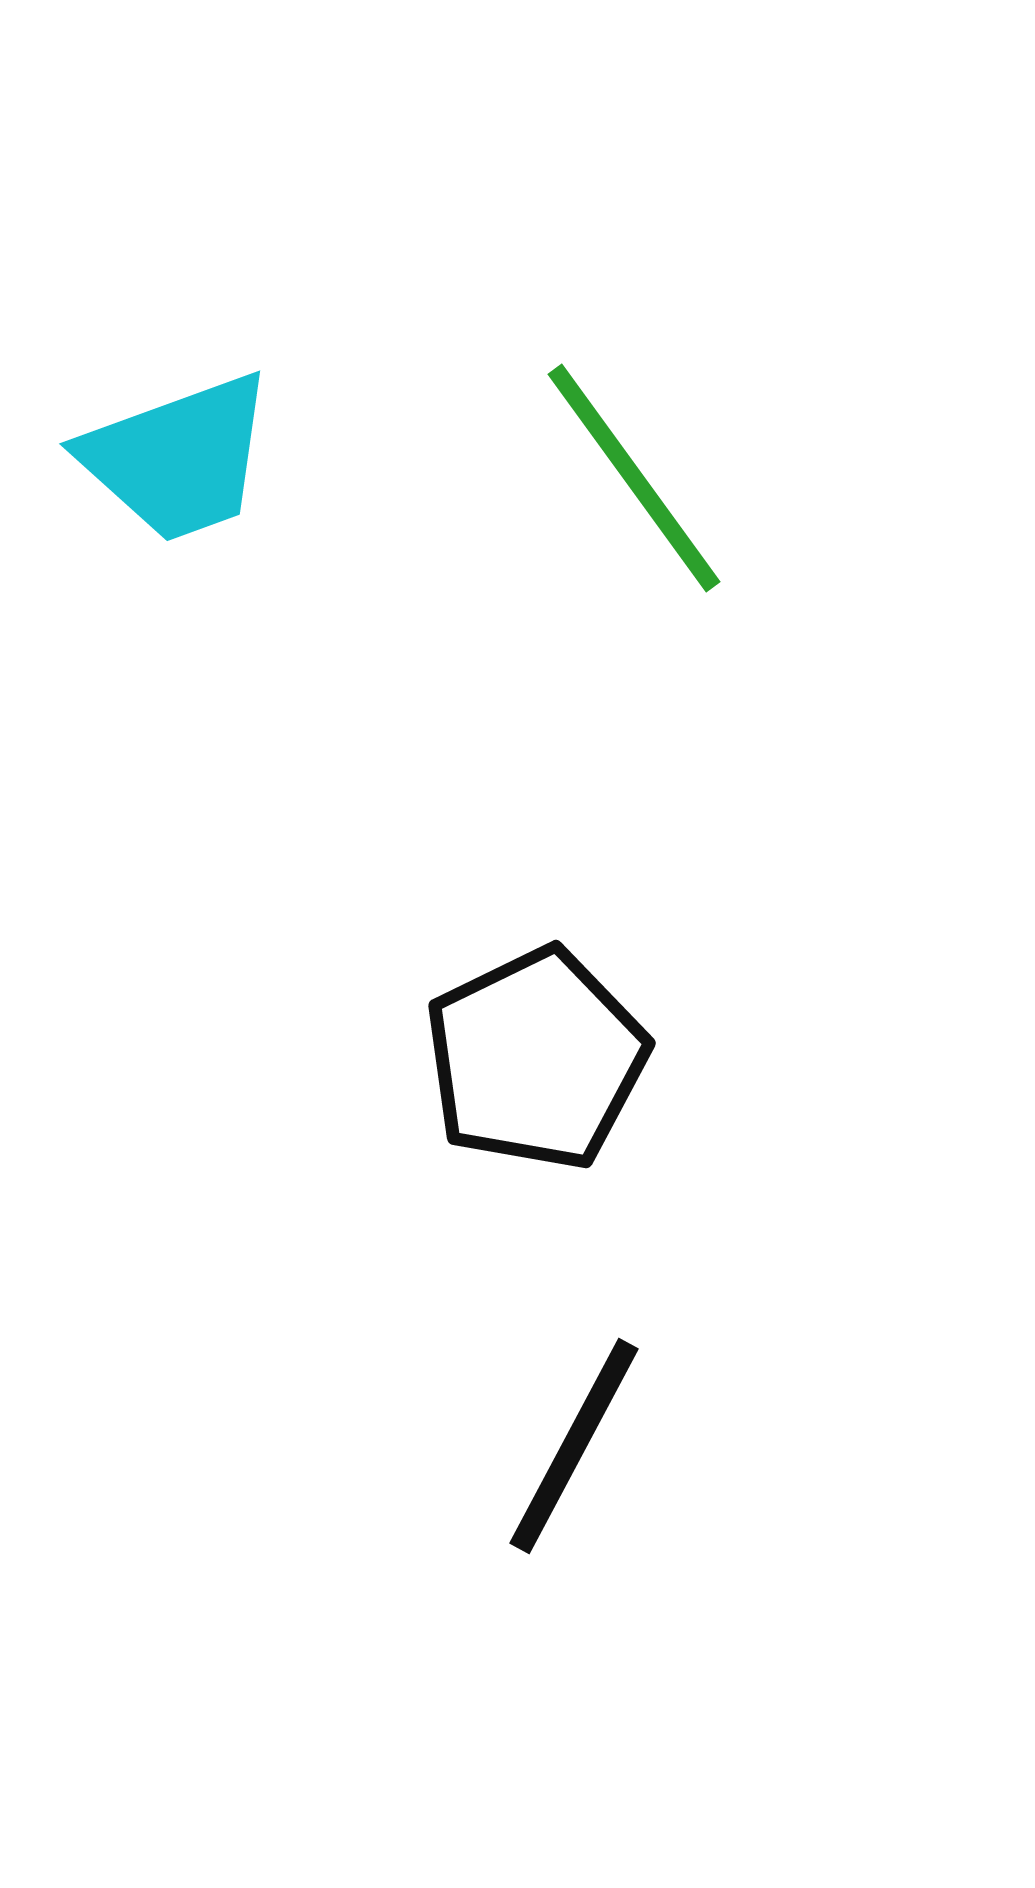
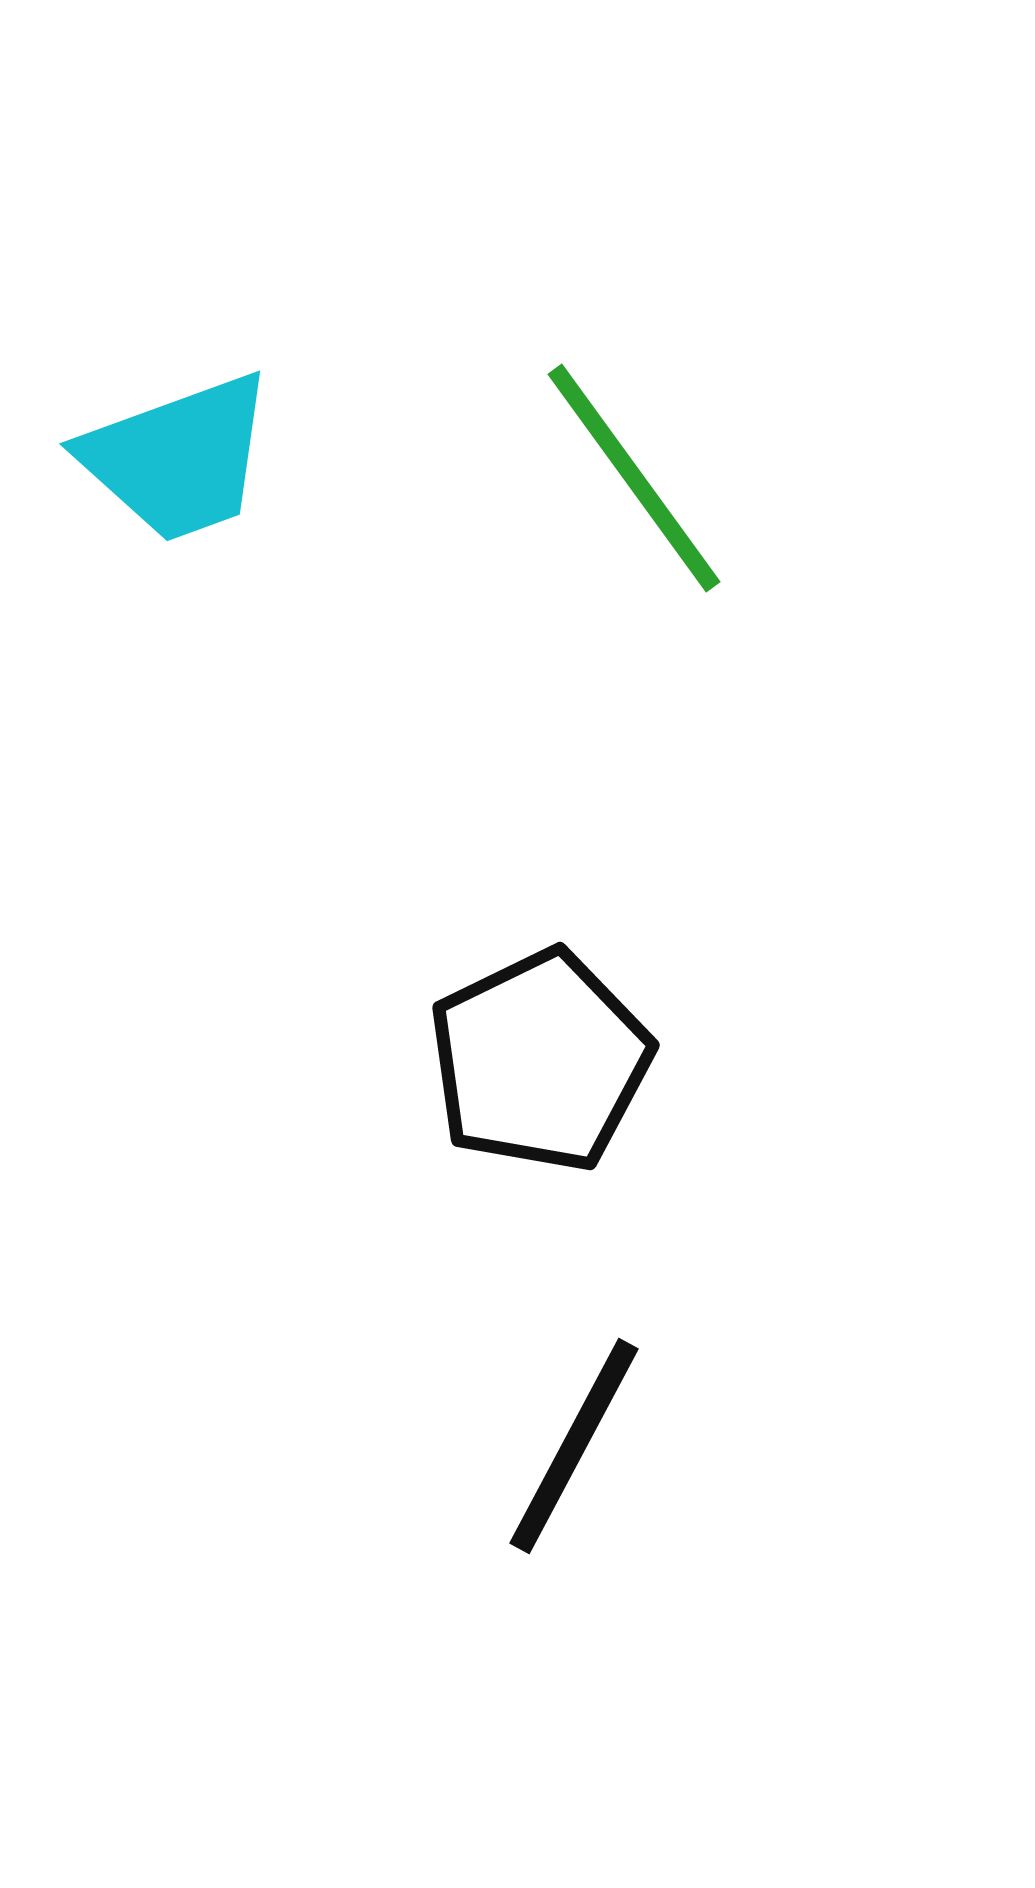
black pentagon: moved 4 px right, 2 px down
